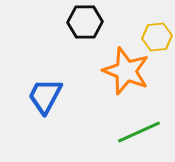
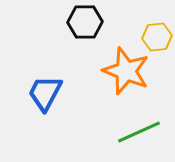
blue trapezoid: moved 3 px up
